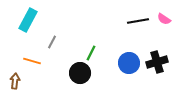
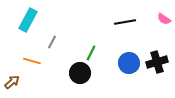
black line: moved 13 px left, 1 px down
brown arrow: moved 3 px left, 1 px down; rotated 42 degrees clockwise
